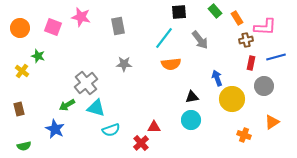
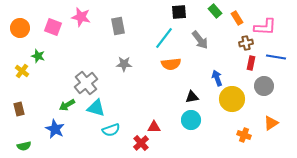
brown cross: moved 3 px down
blue line: rotated 24 degrees clockwise
orange triangle: moved 1 px left, 1 px down
